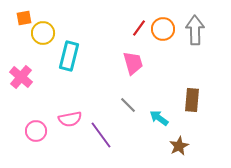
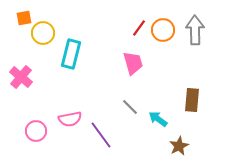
orange circle: moved 1 px down
cyan rectangle: moved 2 px right, 2 px up
gray line: moved 2 px right, 2 px down
cyan arrow: moved 1 px left, 1 px down
